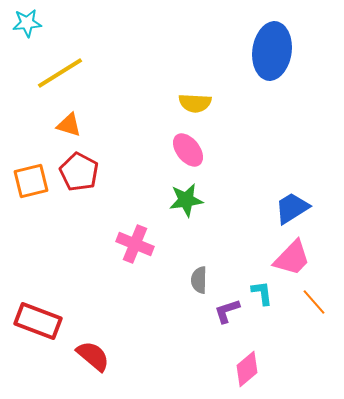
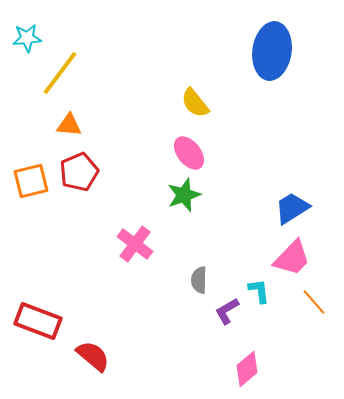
cyan star: moved 15 px down
yellow line: rotated 21 degrees counterclockwise
yellow semicircle: rotated 48 degrees clockwise
orange triangle: rotated 12 degrees counterclockwise
pink ellipse: moved 1 px right, 3 px down
red pentagon: rotated 21 degrees clockwise
green star: moved 2 px left, 5 px up; rotated 12 degrees counterclockwise
pink cross: rotated 15 degrees clockwise
cyan L-shape: moved 3 px left, 2 px up
purple L-shape: rotated 12 degrees counterclockwise
